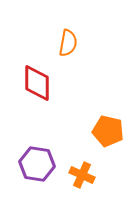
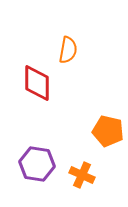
orange semicircle: moved 7 px down
